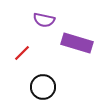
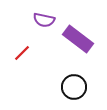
purple rectangle: moved 1 px right, 4 px up; rotated 20 degrees clockwise
black circle: moved 31 px right
